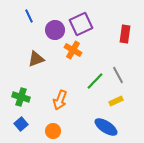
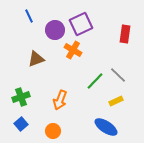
gray line: rotated 18 degrees counterclockwise
green cross: rotated 36 degrees counterclockwise
